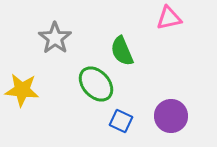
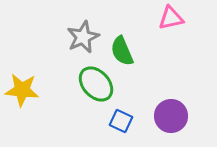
pink triangle: moved 2 px right
gray star: moved 28 px right, 1 px up; rotated 12 degrees clockwise
